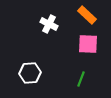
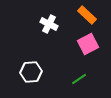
pink square: rotated 30 degrees counterclockwise
white hexagon: moved 1 px right, 1 px up
green line: moved 2 px left; rotated 35 degrees clockwise
